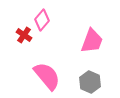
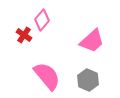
pink trapezoid: rotated 28 degrees clockwise
gray hexagon: moved 2 px left, 2 px up
